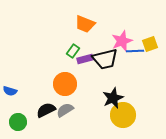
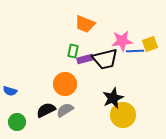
pink star: rotated 15 degrees clockwise
green rectangle: rotated 24 degrees counterclockwise
green circle: moved 1 px left
